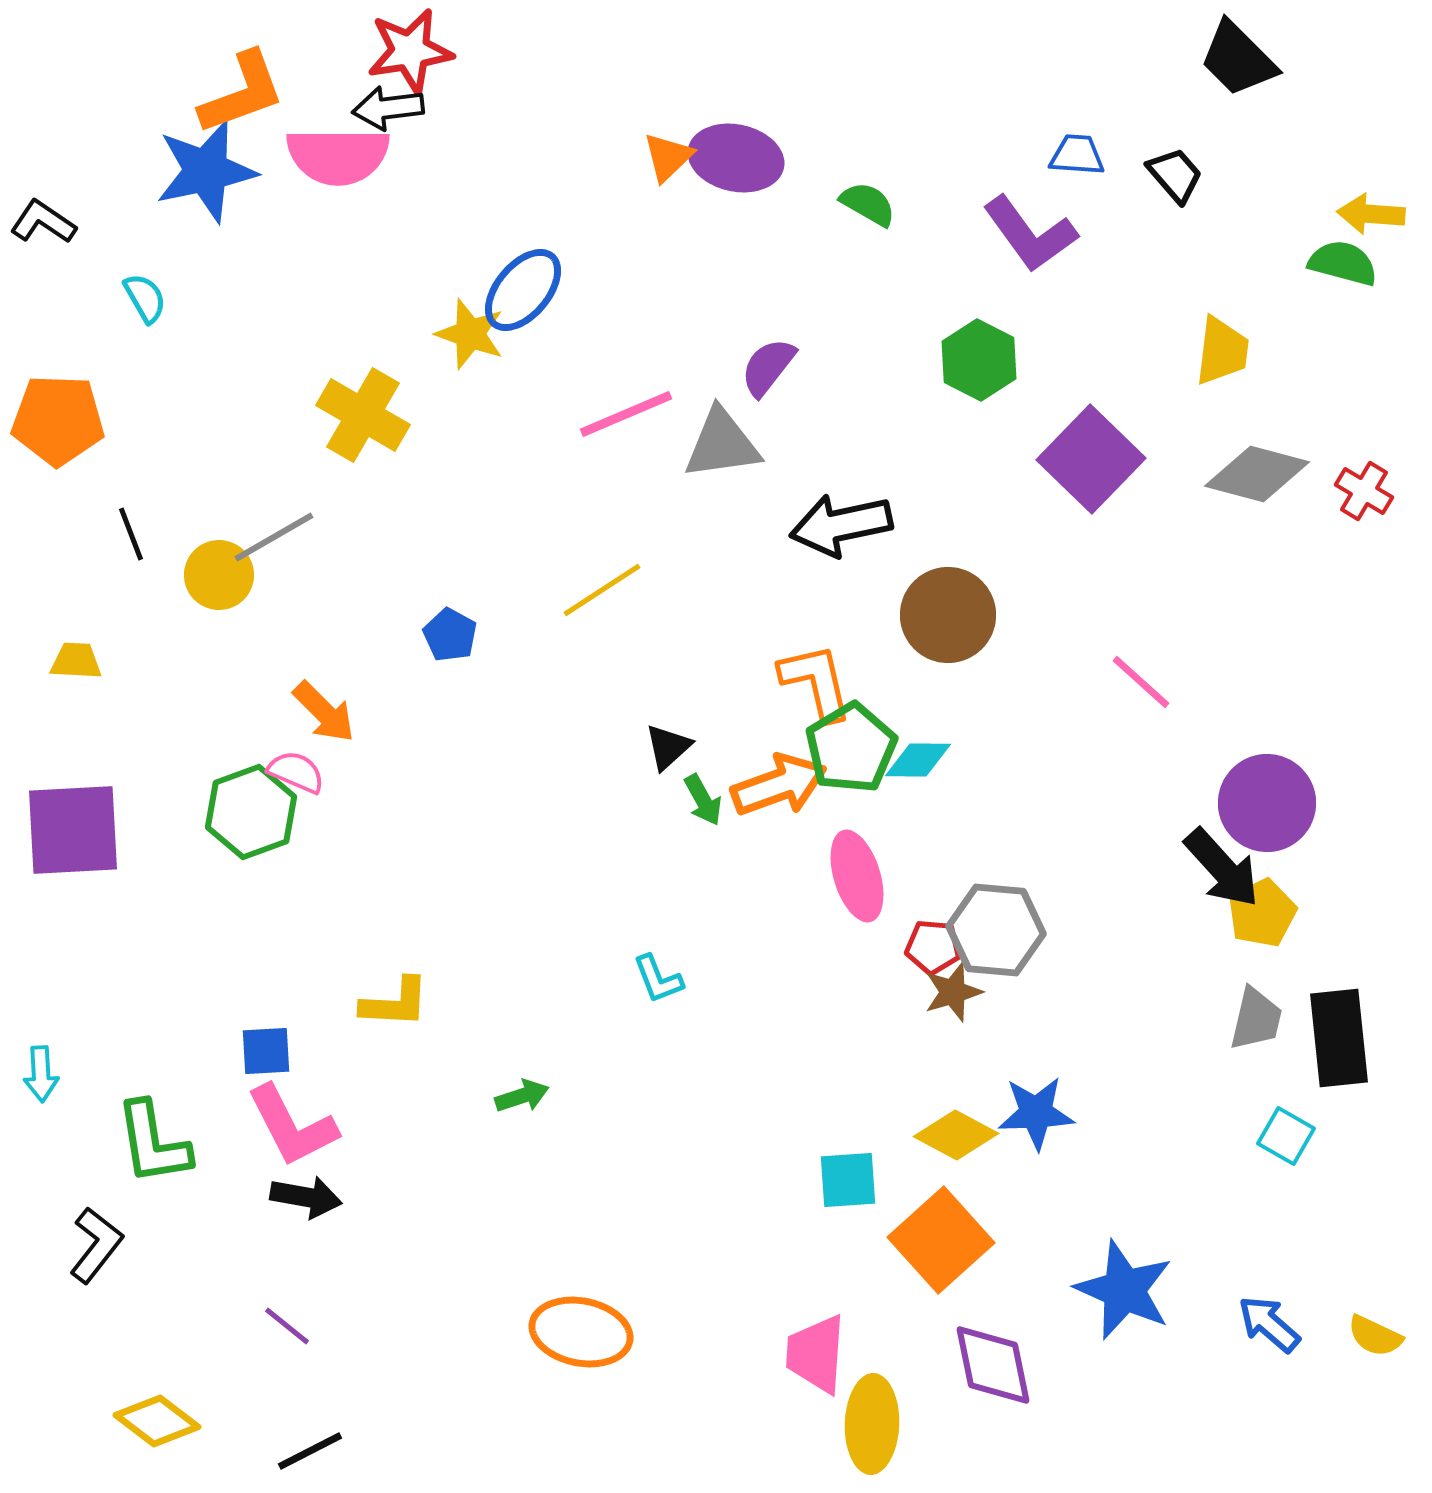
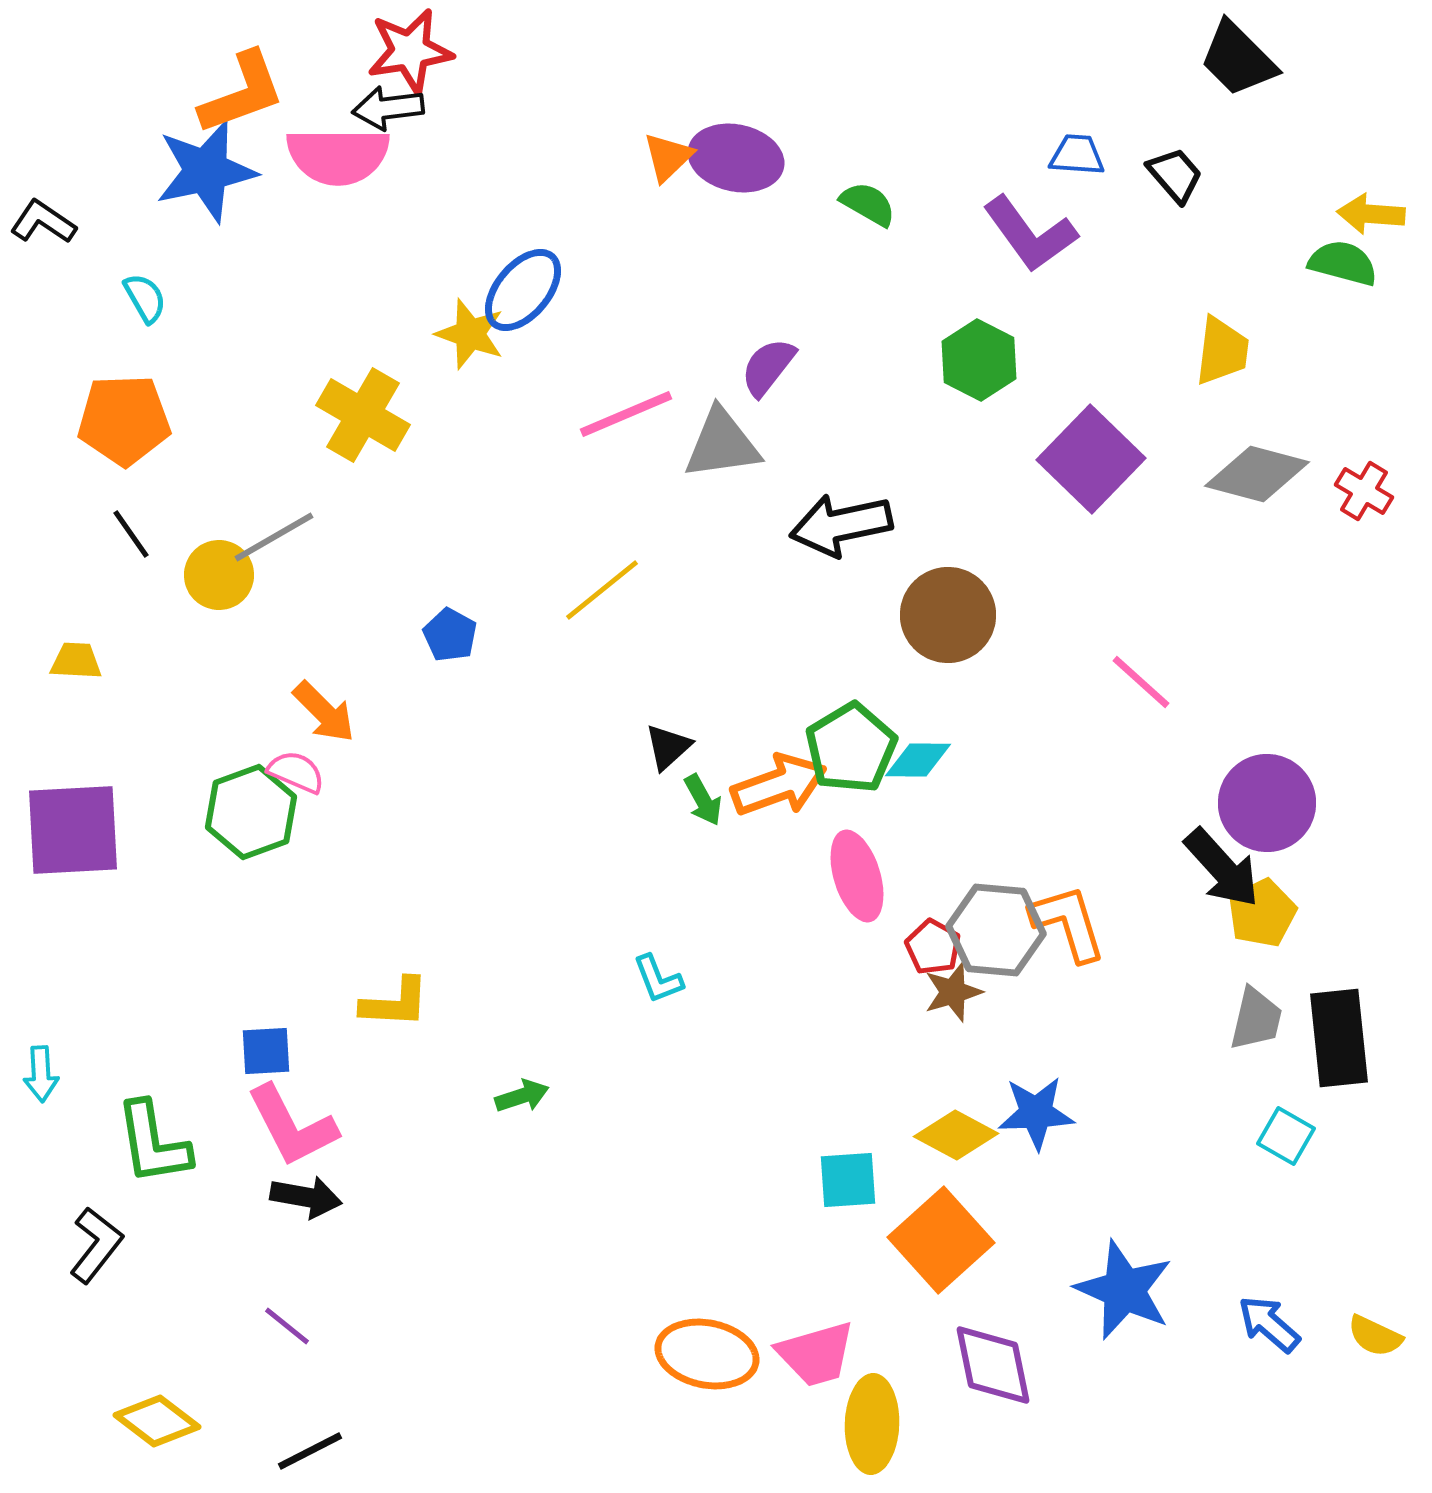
orange pentagon at (58, 420): moved 66 px right; rotated 4 degrees counterclockwise
black line at (131, 534): rotated 14 degrees counterclockwise
yellow line at (602, 590): rotated 6 degrees counterclockwise
orange L-shape at (816, 682): moved 252 px right, 241 px down; rotated 4 degrees counterclockwise
red pentagon at (933, 947): rotated 24 degrees clockwise
orange ellipse at (581, 1332): moved 126 px right, 22 px down
pink trapezoid at (816, 1354): rotated 110 degrees counterclockwise
